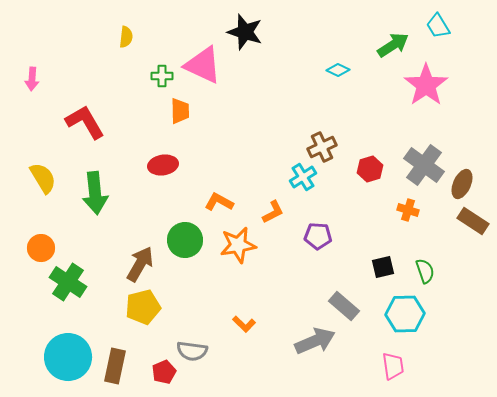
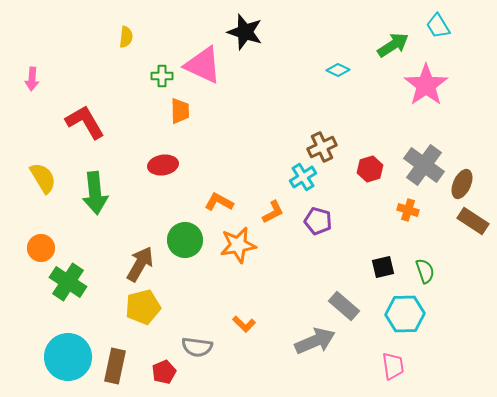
purple pentagon at (318, 236): moved 15 px up; rotated 12 degrees clockwise
gray semicircle at (192, 351): moved 5 px right, 4 px up
